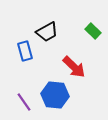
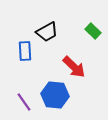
blue rectangle: rotated 12 degrees clockwise
